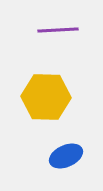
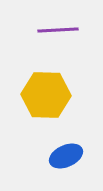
yellow hexagon: moved 2 px up
